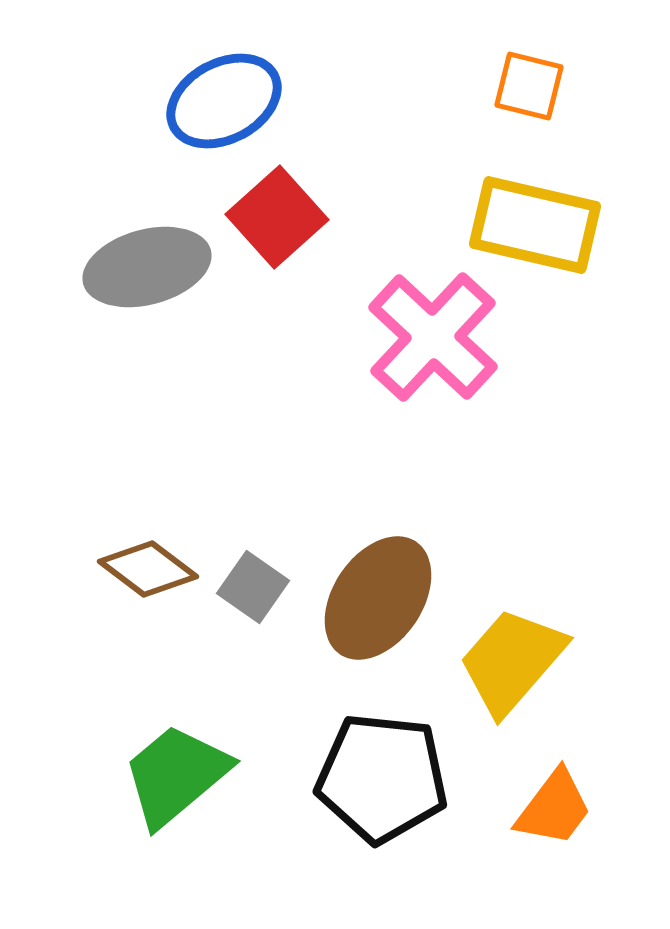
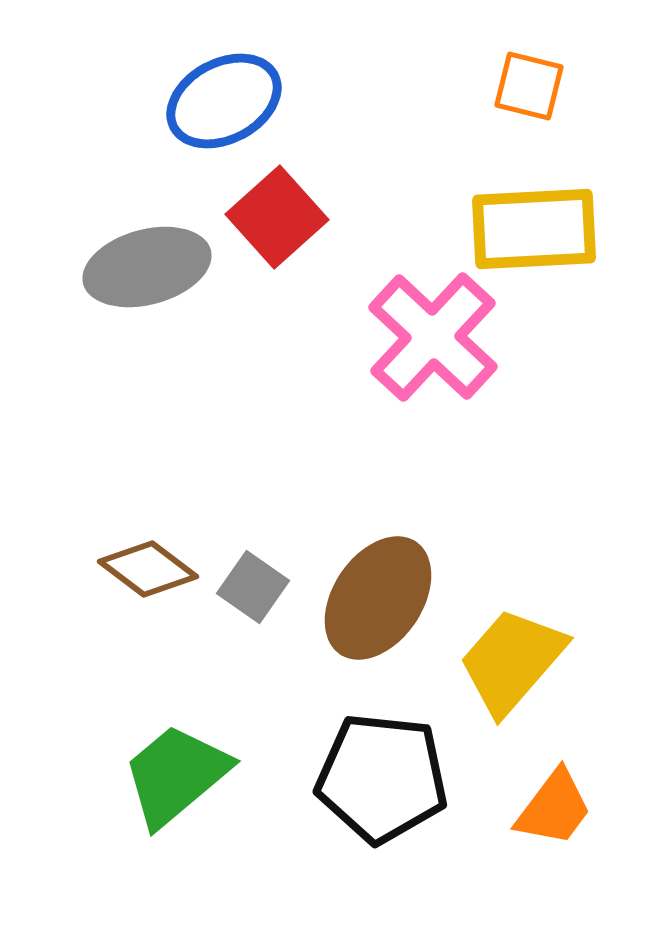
yellow rectangle: moved 1 px left, 4 px down; rotated 16 degrees counterclockwise
